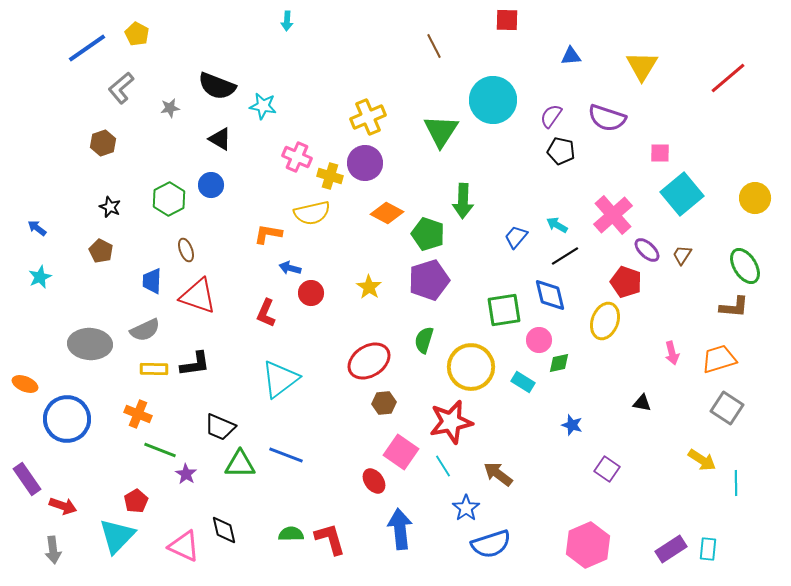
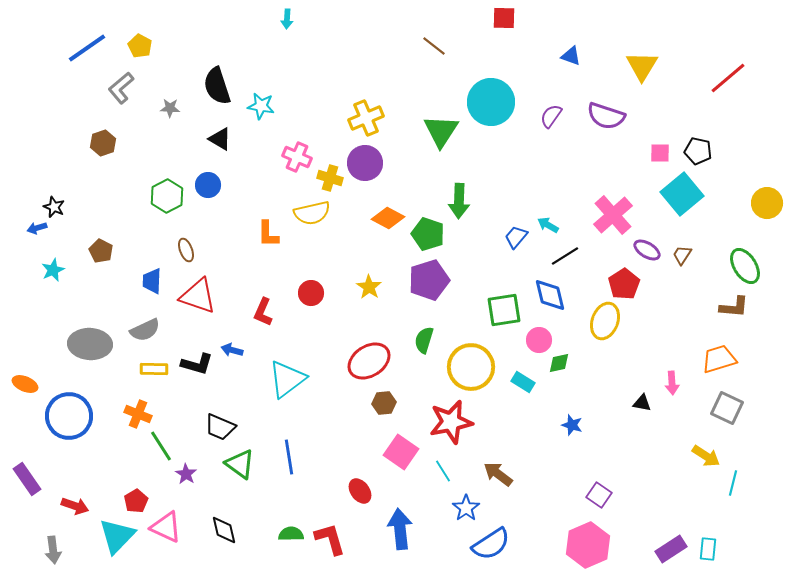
red square at (507, 20): moved 3 px left, 2 px up
cyan arrow at (287, 21): moved 2 px up
yellow pentagon at (137, 34): moved 3 px right, 12 px down
brown line at (434, 46): rotated 25 degrees counterclockwise
blue triangle at (571, 56): rotated 25 degrees clockwise
black semicircle at (217, 86): rotated 51 degrees clockwise
cyan circle at (493, 100): moved 2 px left, 2 px down
cyan star at (263, 106): moved 2 px left
gray star at (170, 108): rotated 12 degrees clockwise
yellow cross at (368, 117): moved 2 px left, 1 px down
purple semicircle at (607, 118): moved 1 px left, 2 px up
black pentagon at (561, 151): moved 137 px right
yellow cross at (330, 176): moved 2 px down
blue circle at (211, 185): moved 3 px left
yellow circle at (755, 198): moved 12 px right, 5 px down
green hexagon at (169, 199): moved 2 px left, 3 px up
green arrow at (463, 201): moved 4 px left
black star at (110, 207): moved 56 px left
orange diamond at (387, 213): moved 1 px right, 5 px down
cyan arrow at (557, 225): moved 9 px left
blue arrow at (37, 228): rotated 54 degrees counterclockwise
orange L-shape at (268, 234): rotated 100 degrees counterclockwise
purple ellipse at (647, 250): rotated 12 degrees counterclockwise
blue arrow at (290, 268): moved 58 px left, 82 px down
cyan star at (40, 277): moved 13 px right, 7 px up
red pentagon at (626, 282): moved 2 px left, 2 px down; rotated 20 degrees clockwise
red L-shape at (266, 313): moved 3 px left, 1 px up
pink arrow at (672, 353): moved 30 px down; rotated 10 degrees clockwise
black L-shape at (195, 364): moved 2 px right; rotated 24 degrees clockwise
cyan triangle at (280, 379): moved 7 px right
gray square at (727, 408): rotated 8 degrees counterclockwise
blue circle at (67, 419): moved 2 px right, 3 px up
green line at (160, 450): moved 1 px right, 4 px up; rotated 36 degrees clockwise
blue line at (286, 455): moved 3 px right, 2 px down; rotated 60 degrees clockwise
yellow arrow at (702, 460): moved 4 px right, 4 px up
green triangle at (240, 464): rotated 36 degrees clockwise
cyan line at (443, 466): moved 5 px down
purple square at (607, 469): moved 8 px left, 26 px down
red ellipse at (374, 481): moved 14 px left, 10 px down
cyan line at (736, 483): moved 3 px left; rotated 15 degrees clockwise
red arrow at (63, 506): moved 12 px right
blue semicircle at (491, 544): rotated 15 degrees counterclockwise
pink triangle at (184, 546): moved 18 px left, 19 px up
